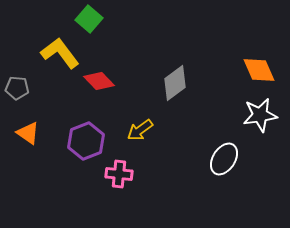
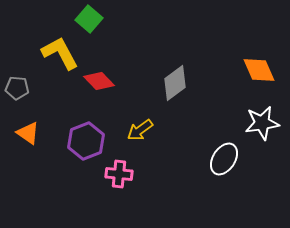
yellow L-shape: rotated 9 degrees clockwise
white star: moved 2 px right, 8 px down
